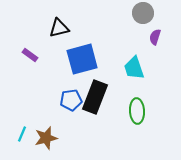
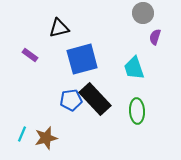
black rectangle: moved 2 px down; rotated 64 degrees counterclockwise
